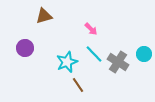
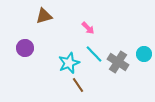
pink arrow: moved 3 px left, 1 px up
cyan star: moved 2 px right, 1 px down
